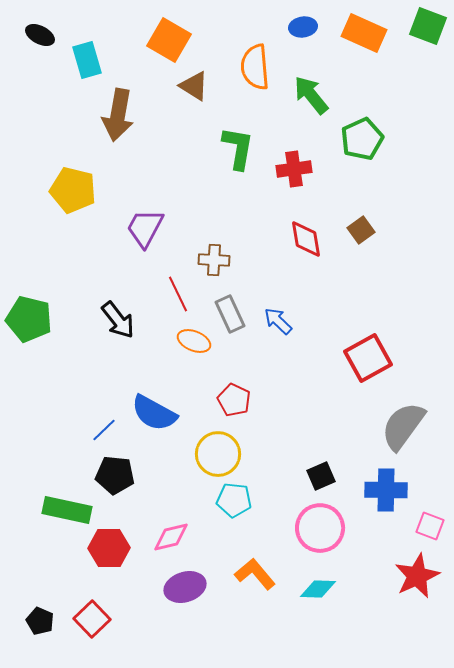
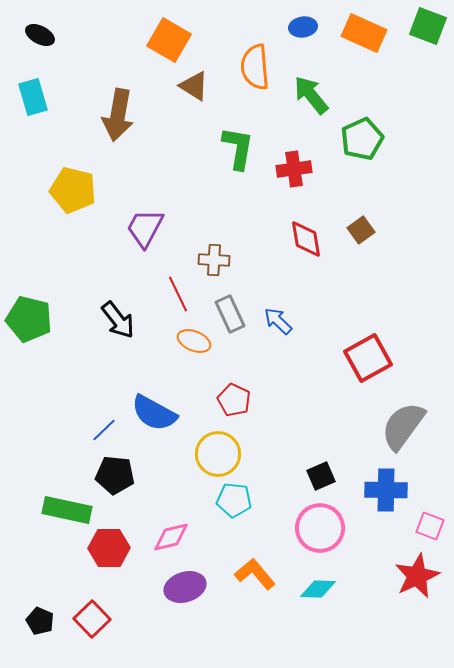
cyan rectangle at (87, 60): moved 54 px left, 37 px down
